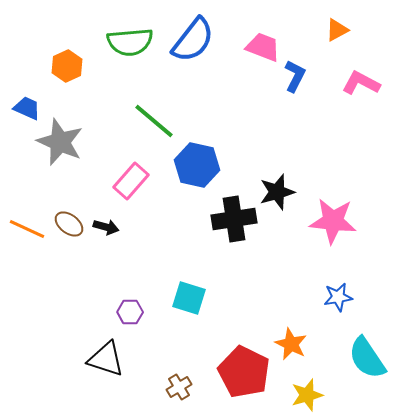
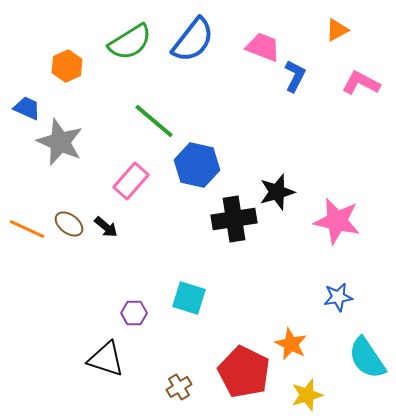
green semicircle: rotated 27 degrees counterclockwise
pink star: moved 4 px right; rotated 6 degrees clockwise
black arrow: rotated 25 degrees clockwise
purple hexagon: moved 4 px right, 1 px down
